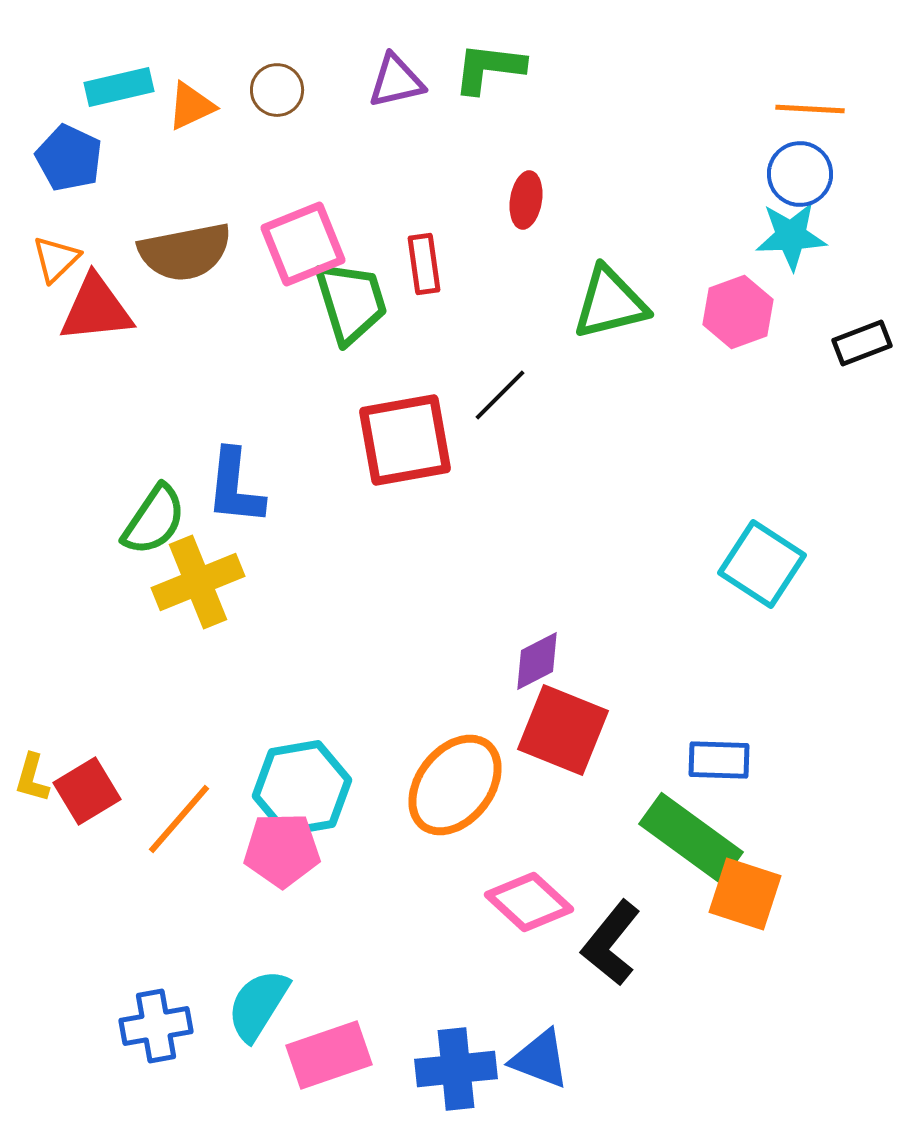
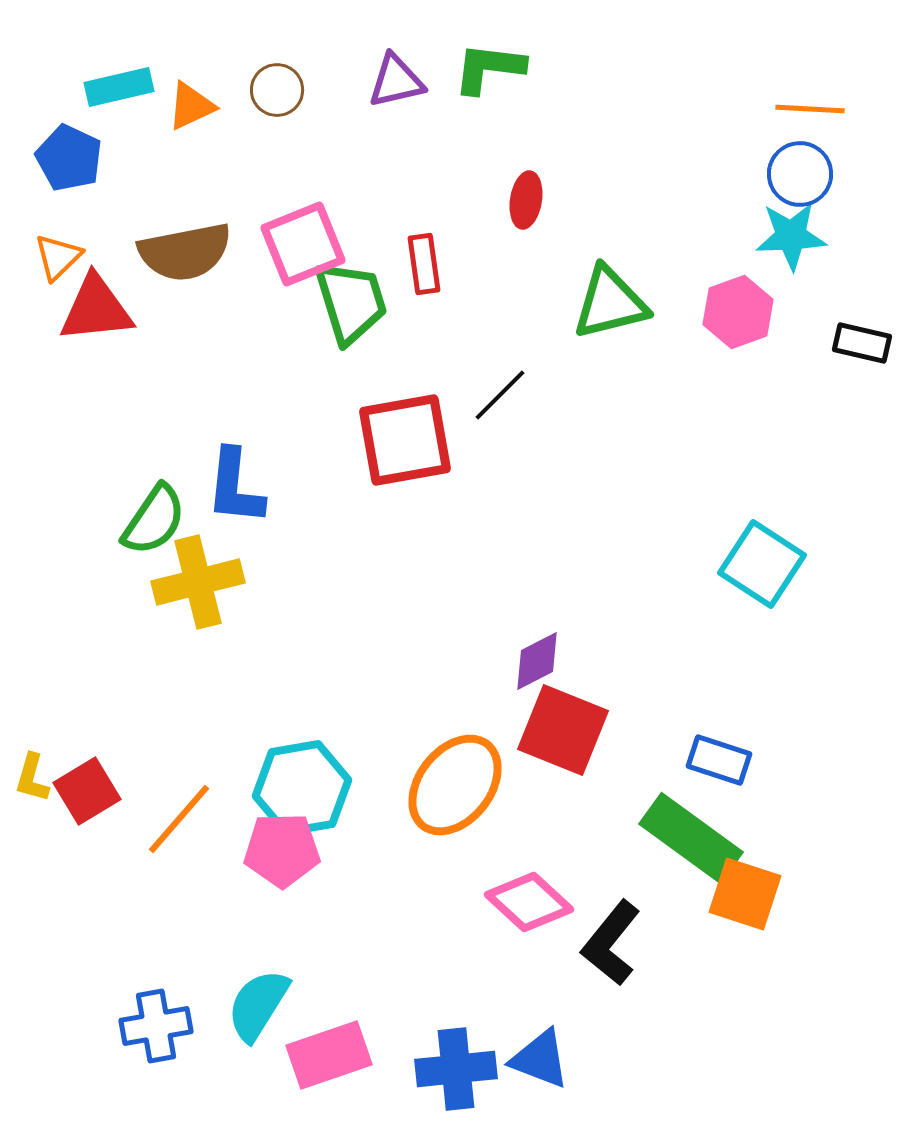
orange triangle at (56, 259): moved 2 px right, 2 px up
black rectangle at (862, 343): rotated 34 degrees clockwise
yellow cross at (198, 582): rotated 8 degrees clockwise
blue rectangle at (719, 760): rotated 16 degrees clockwise
